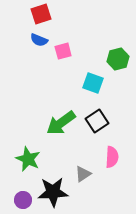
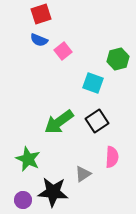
pink square: rotated 24 degrees counterclockwise
green arrow: moved 2 px left, 1 px up
black star: rotated 8 degrees clockwise
